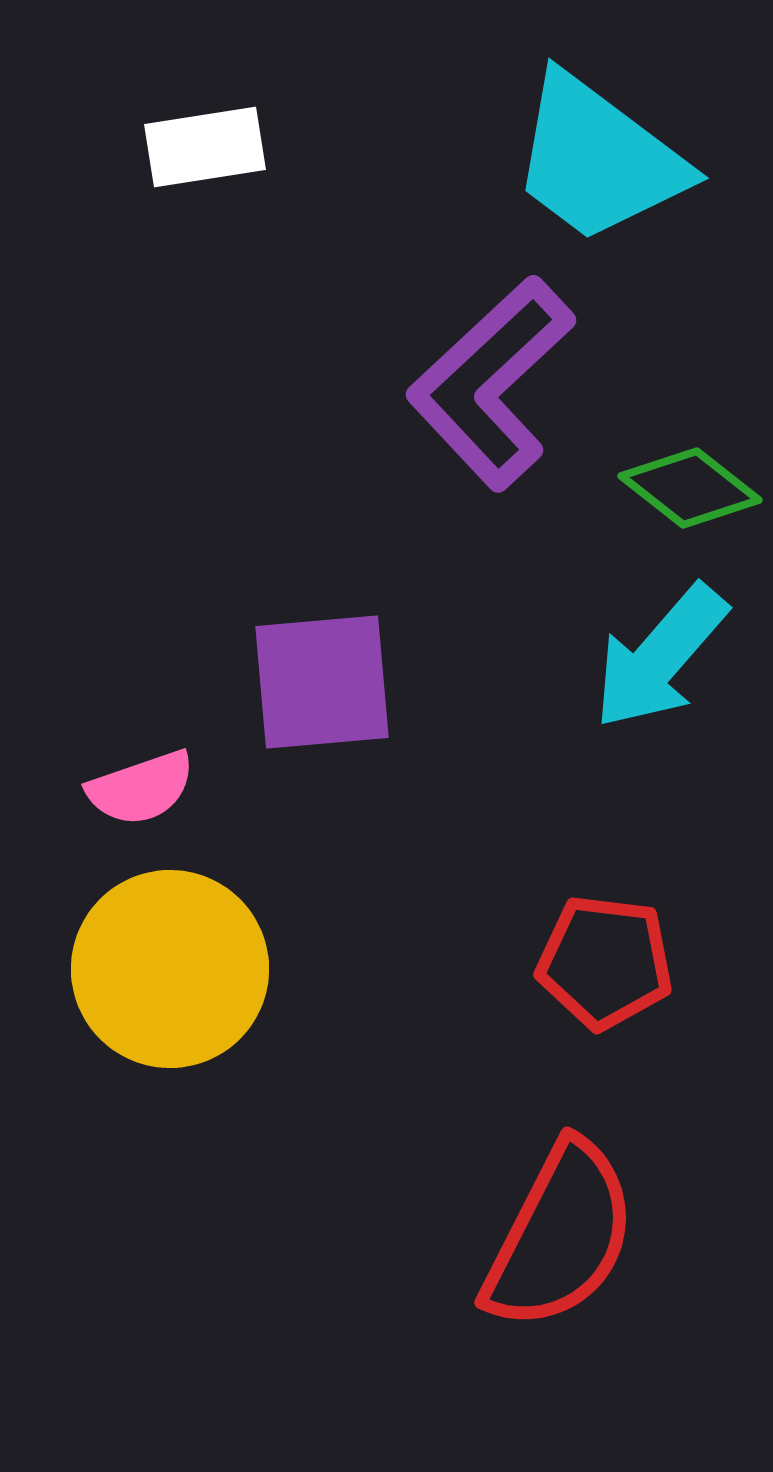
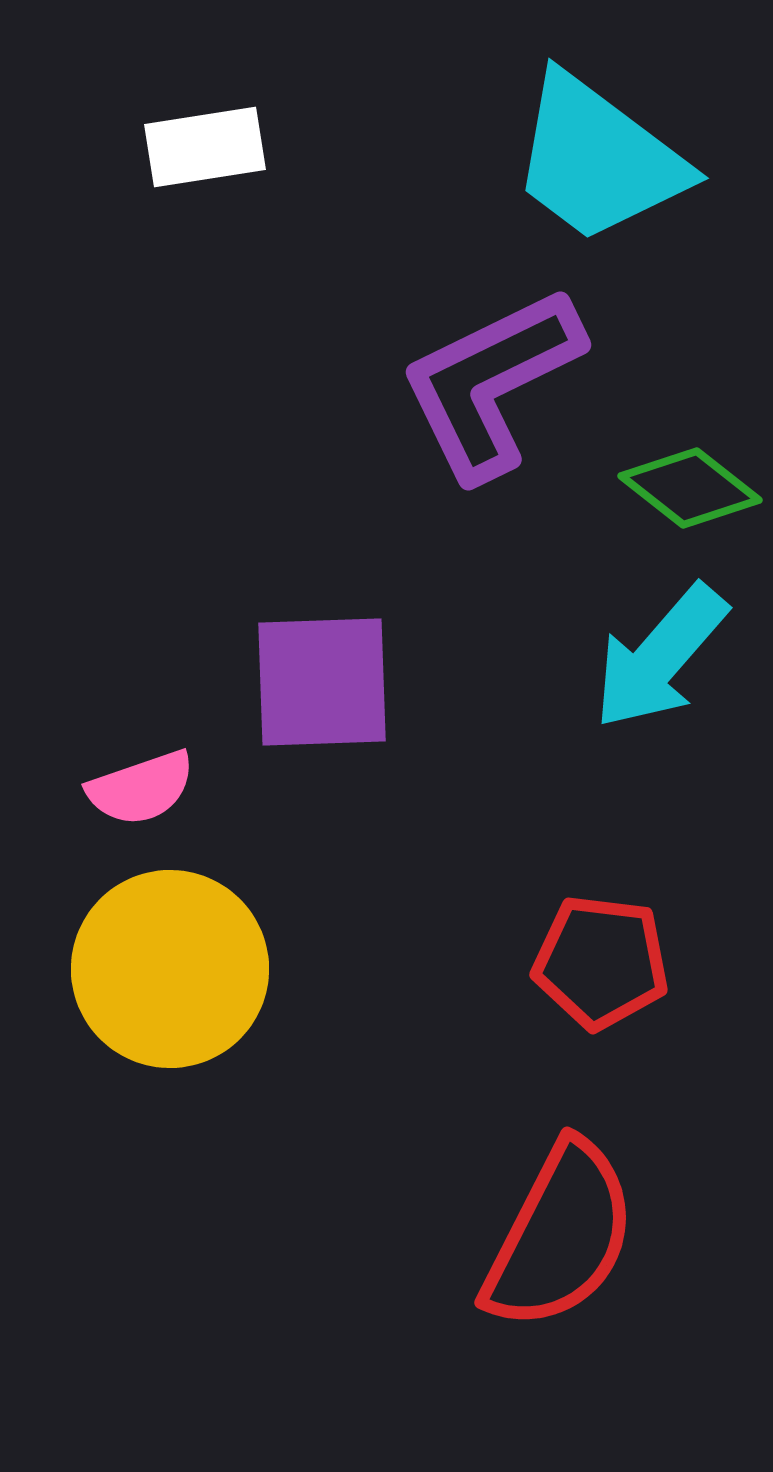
purple L-shape: rotated 17 degrees clockwise
purple square: rotated 3 degrees clockwise
red pentagon: moved 4 px left
